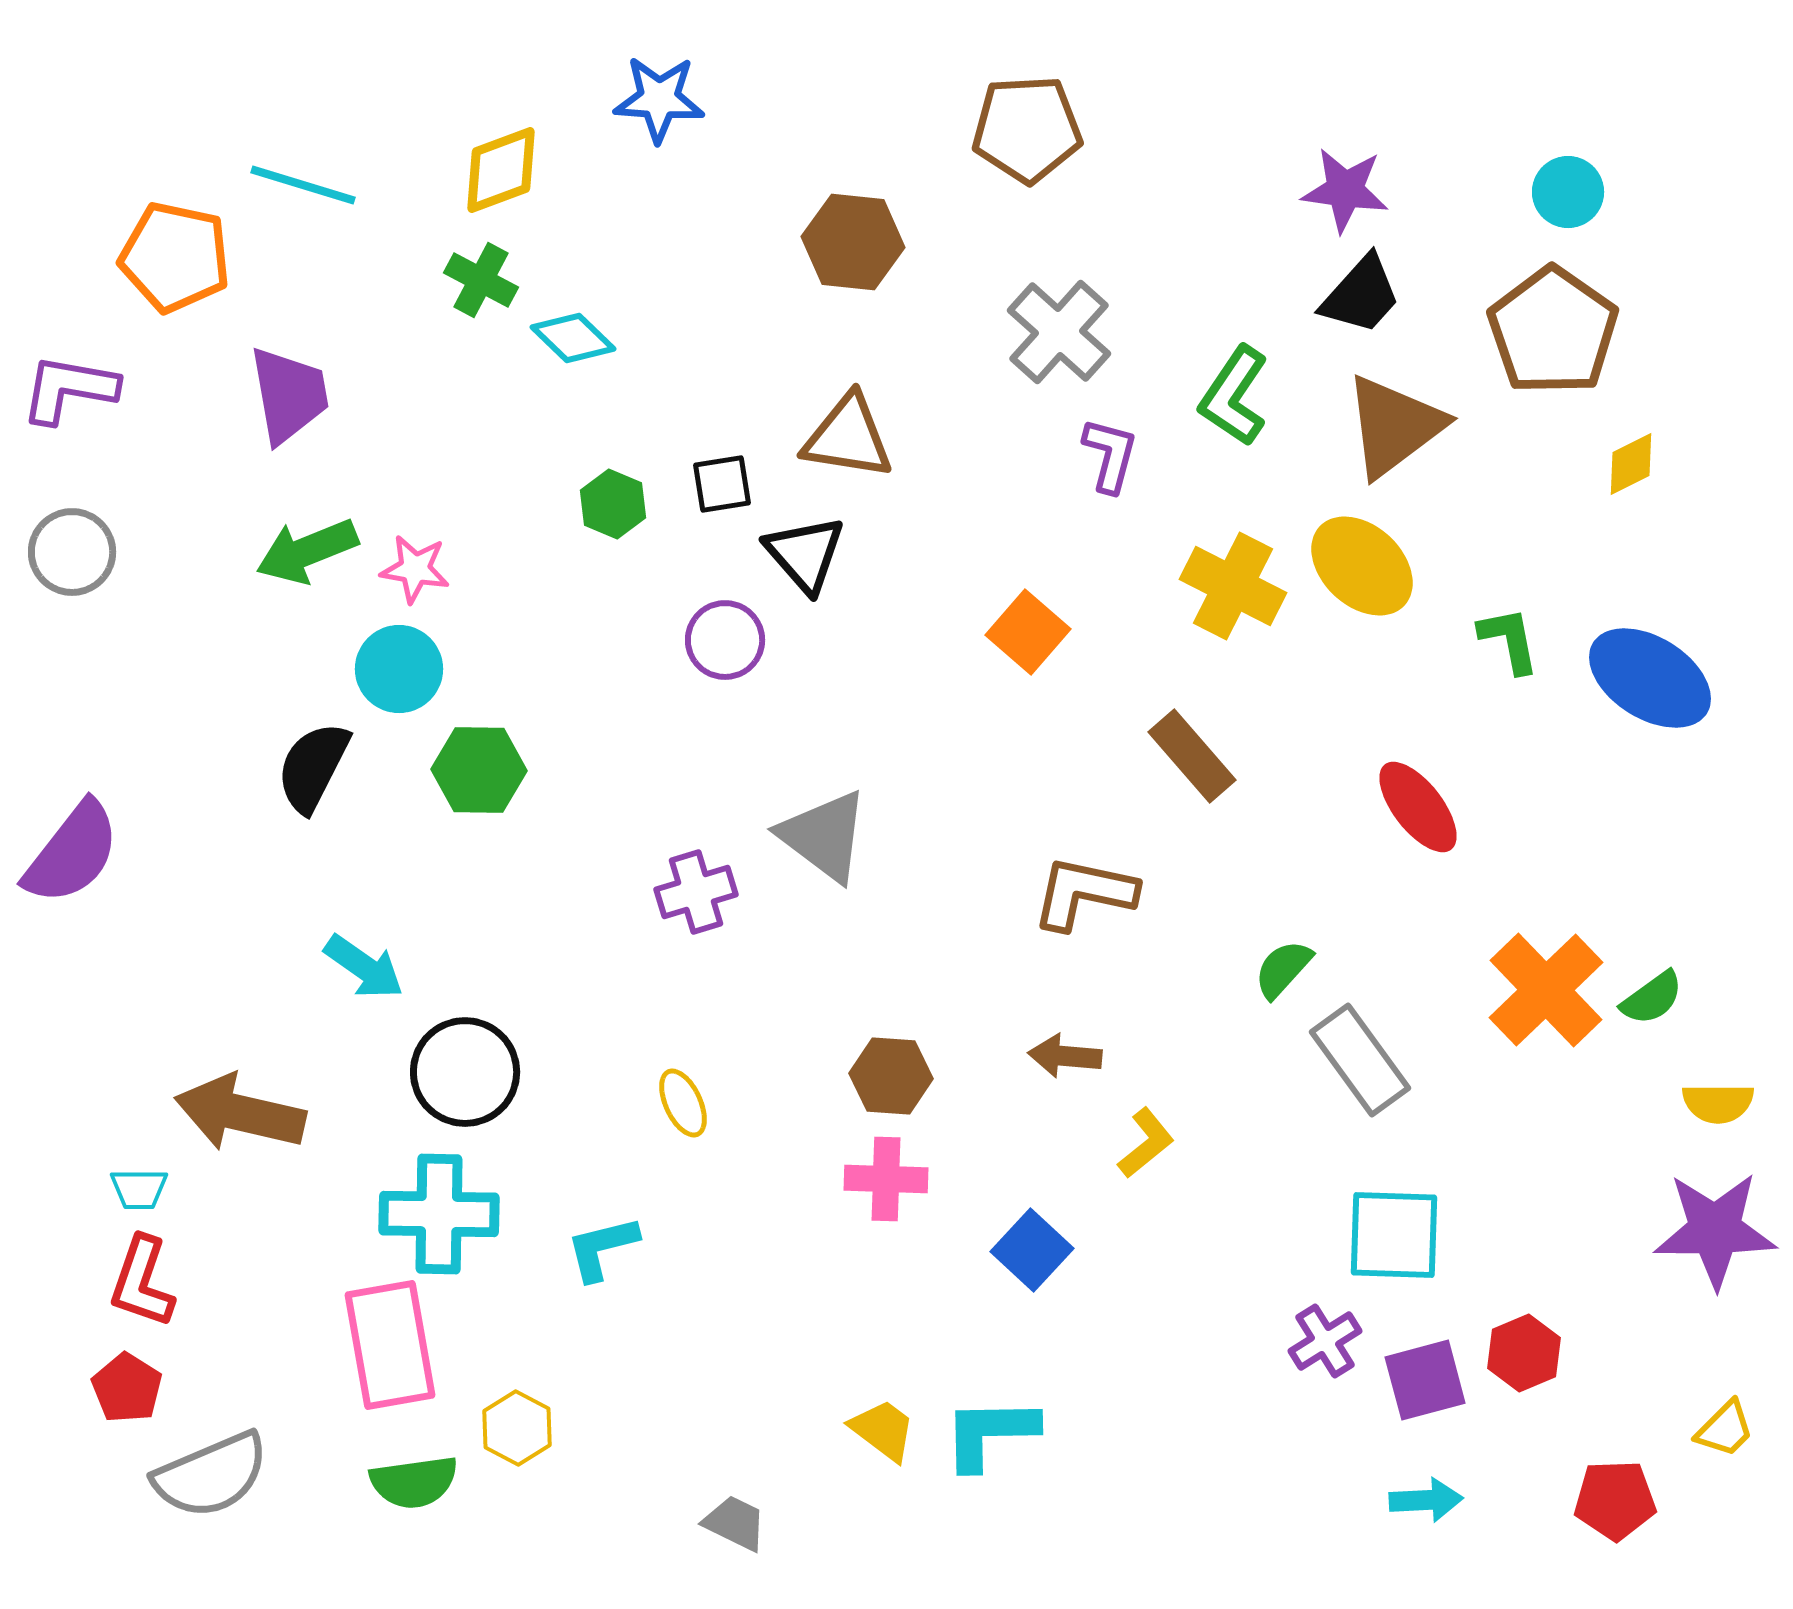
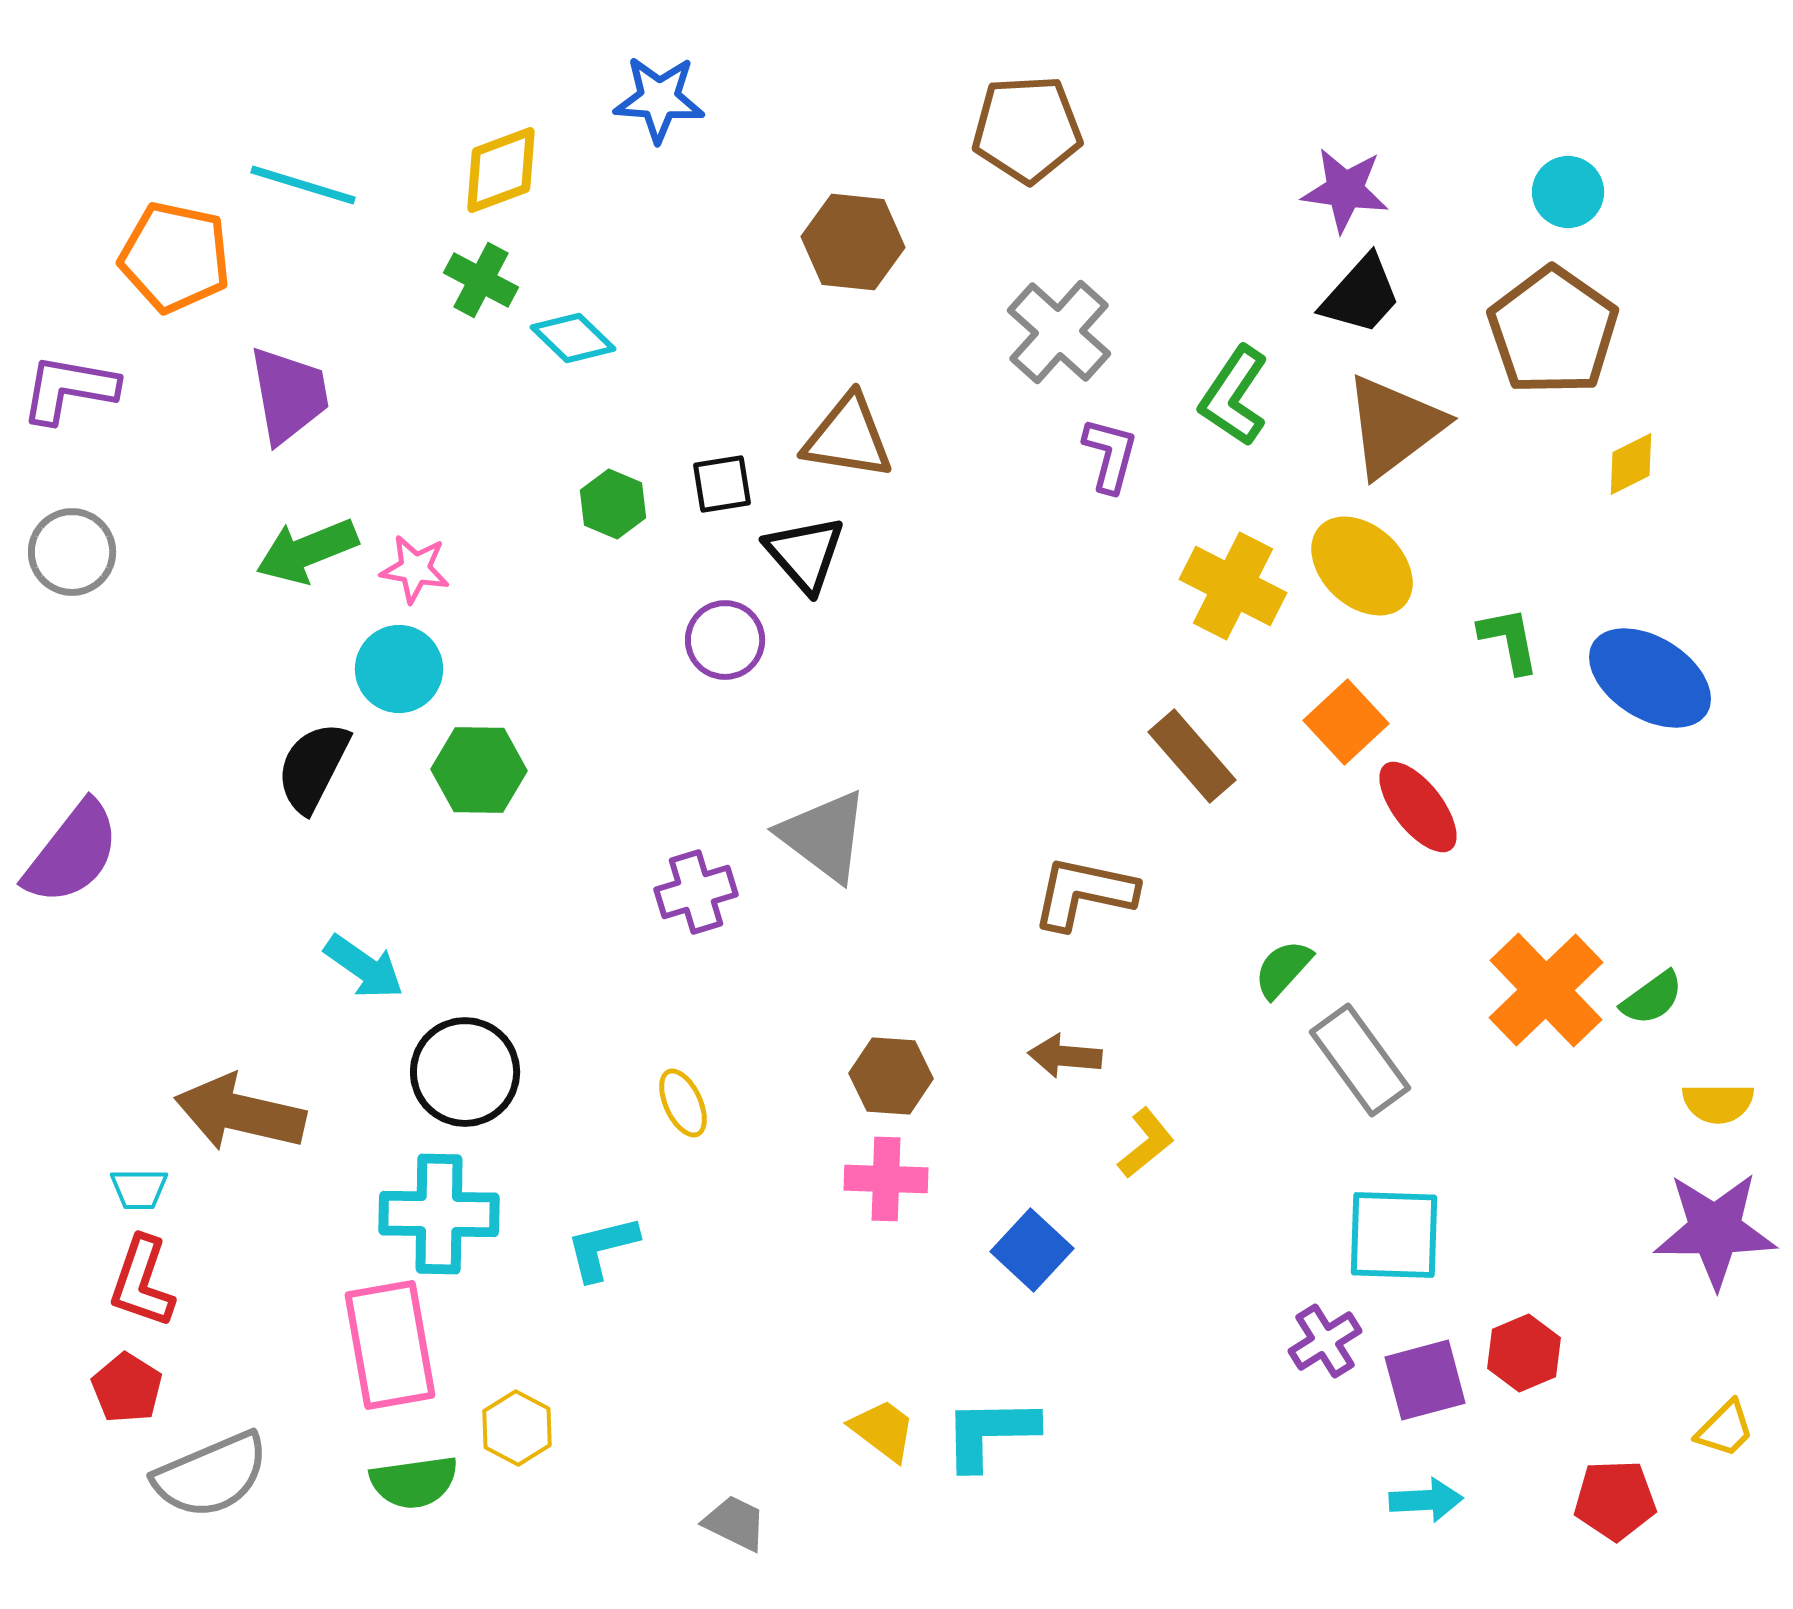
orange square at (1028, 632): moved 318 px right, 90 px down; rotated 6 degrees clockwise
